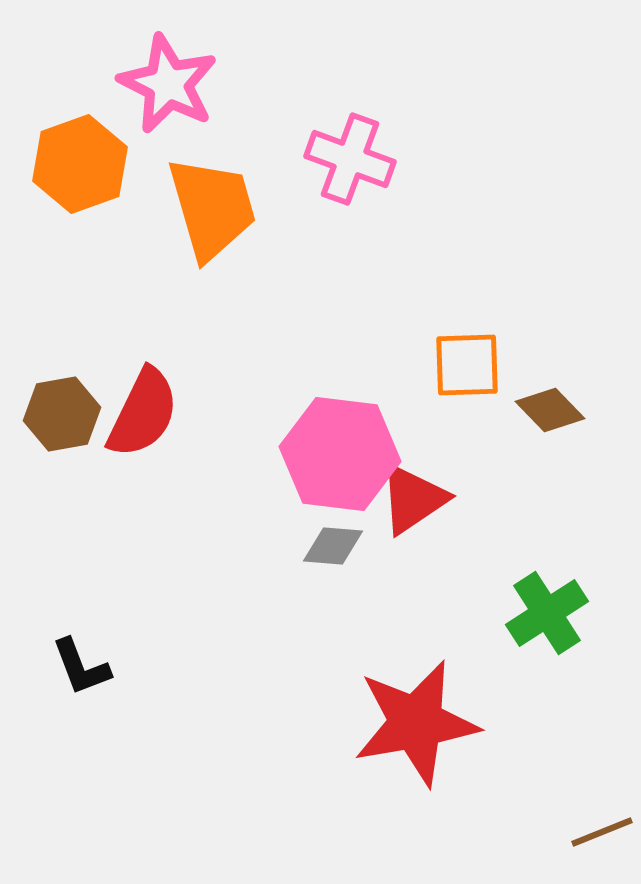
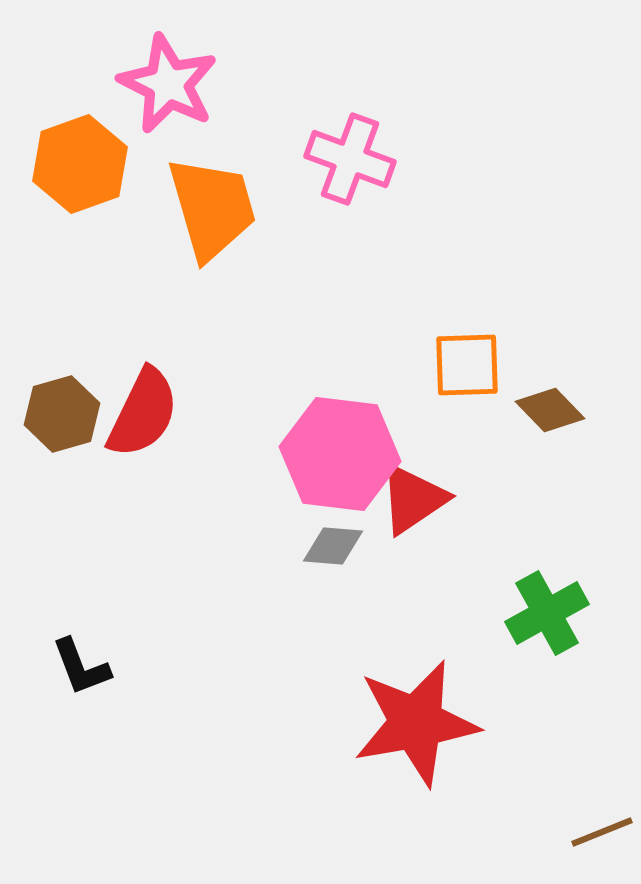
brown hexagon: rotated 6 degrees counterclockwise
green cross: rotated 4 degrees clockwise
